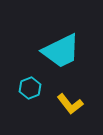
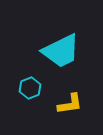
yellow L-shape: rotated 60 degrees counterclockwise
